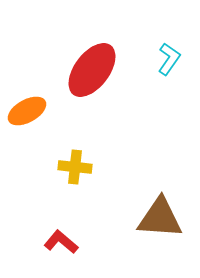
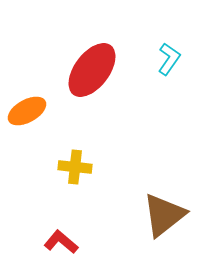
brown triangle: moved 4 px right, 3 px up; rotated 42 degrees counterclockwise
